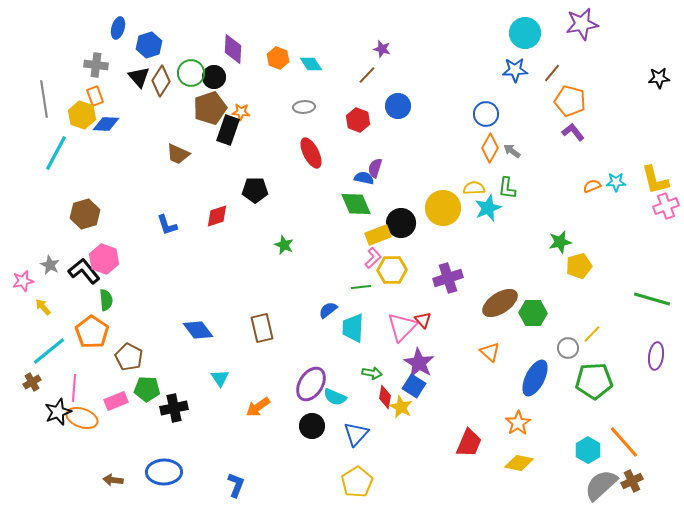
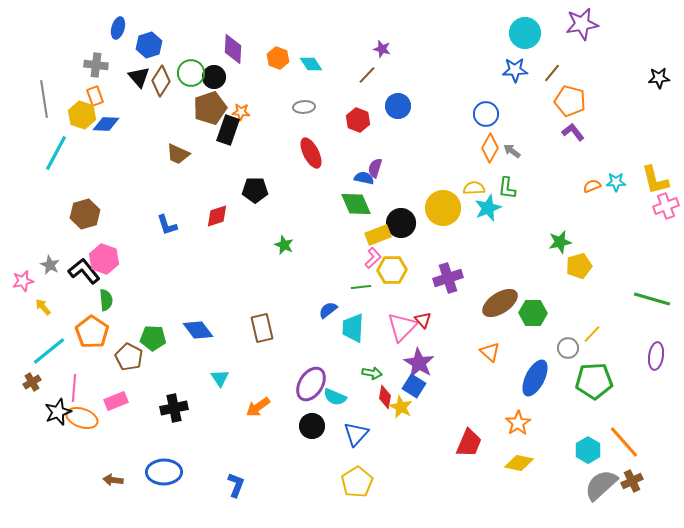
green pentagon at (147, 389): moved 6 px right, 51 px up
